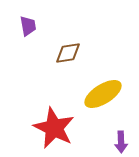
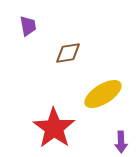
red star: rotated 9 degrees clockwise
